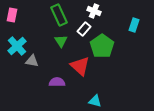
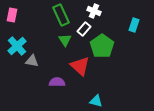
green rectangle: moved 2 px right
green triangle: moved 4 px right, 1 px up
cyan triangle: moved 1 px right
